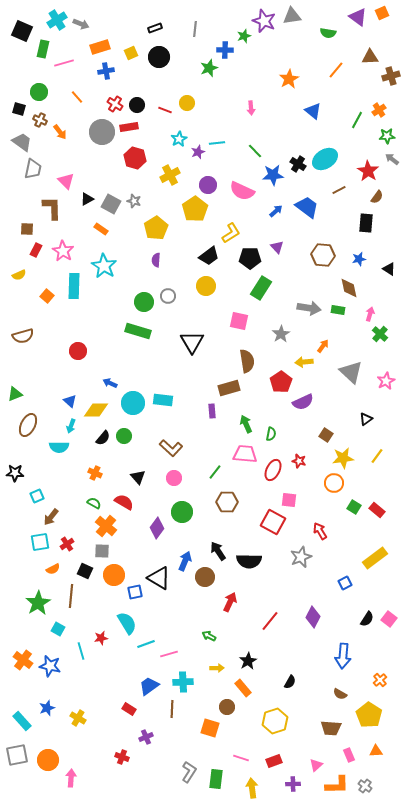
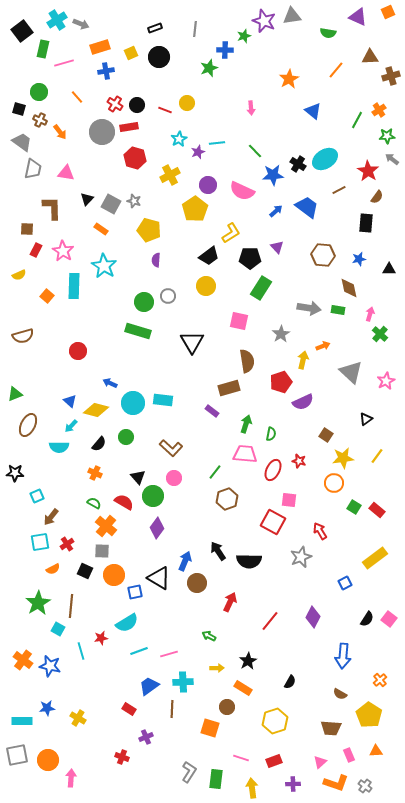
orange square at (382, 13): moved 6 px right, 1 px up
purple triangle at (358, 17): rotated 12 degrees counterclockwise
black square at (22, 31): rotated 30 degrees clockwise
pink triangle at (66, 181): moved 8 px up; rotated 36 degrees counterclockwise
black triangle at (87, 199): rotated 16 degrees counterclockwise
yellow pentagon at (156, 228): moved 7 px left, 2 px down; rotated 25 degrees counterclockwise
black triangle at (389, 269): rotated 32 degrees counterclockwise
orange arrow at (323, 346): rotated 32 degrees clockwise
yellow arrow at (304, 362): moved 1 px left, 2 px up; rotated 108 degrees clockwise
red pentagon at (281, 382): rotated 15 degrees clockwise
yellow diamond at (96, 410): rotated 15 degrees clockwise
purple rectangle at (212, 411): rotated 48 degrees counterclockwise
green arrow at (246, 424): rotated 42 degrees clockwise
cyan arrow at (71, 426): rotated 24 degrees clockwise
green circle at (124, 436): moved 2 px right, 1 px down
black semicircle at (103, 438): moved 4 px left, 6 px down
brown hexagon at (227, 502): moved 3 px up; rotated 20 degrees counterclockwise
green circle at (182, 512): moved 29 px left, 16 px up
brown circle at (205, 577): moved 8 px left, 6 px down
brown line at (71, 596): moved 10 px down
cyan semicircle at (127, 623): rotated 90 degrees clockwise
cyan line at (146, 644): moved 7 px left, 7 px down
orange rectangle at (243, 688): rotated 18 degrees counterclockwise
blue star at (47, 708): rotated 14 degrees clockwise
cyan rectangle at (22, 721): rotated 48 degrees counterclockwise
pink triangle at (316, 765): moved 4 px right, 3 px up
orange L-shape at (337, 785): moved 1 px left, 2 px up; rotated 20 degrees clockwise
